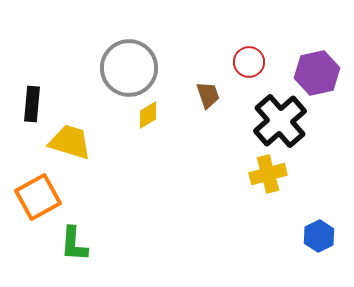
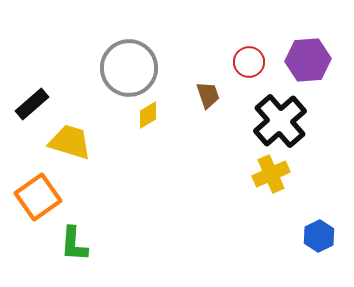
purple hexagon: moved 9 px left, 13 px up; rotated 9 degrees clockwise
black rectangle: rotated 44 degrees clockwise
yellow cross: moved 3 px right; rotated 9 degrees counterclockwise
orange square: rotated 6 degrees counterclockwise
